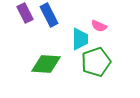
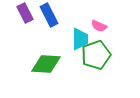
green pentagon: moved 7 px up
